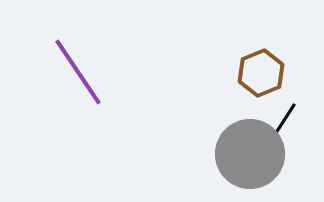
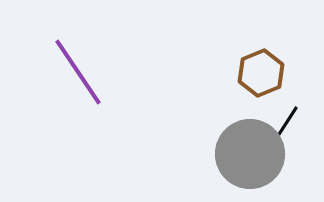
black line: moved 2 px right, 3 px down
